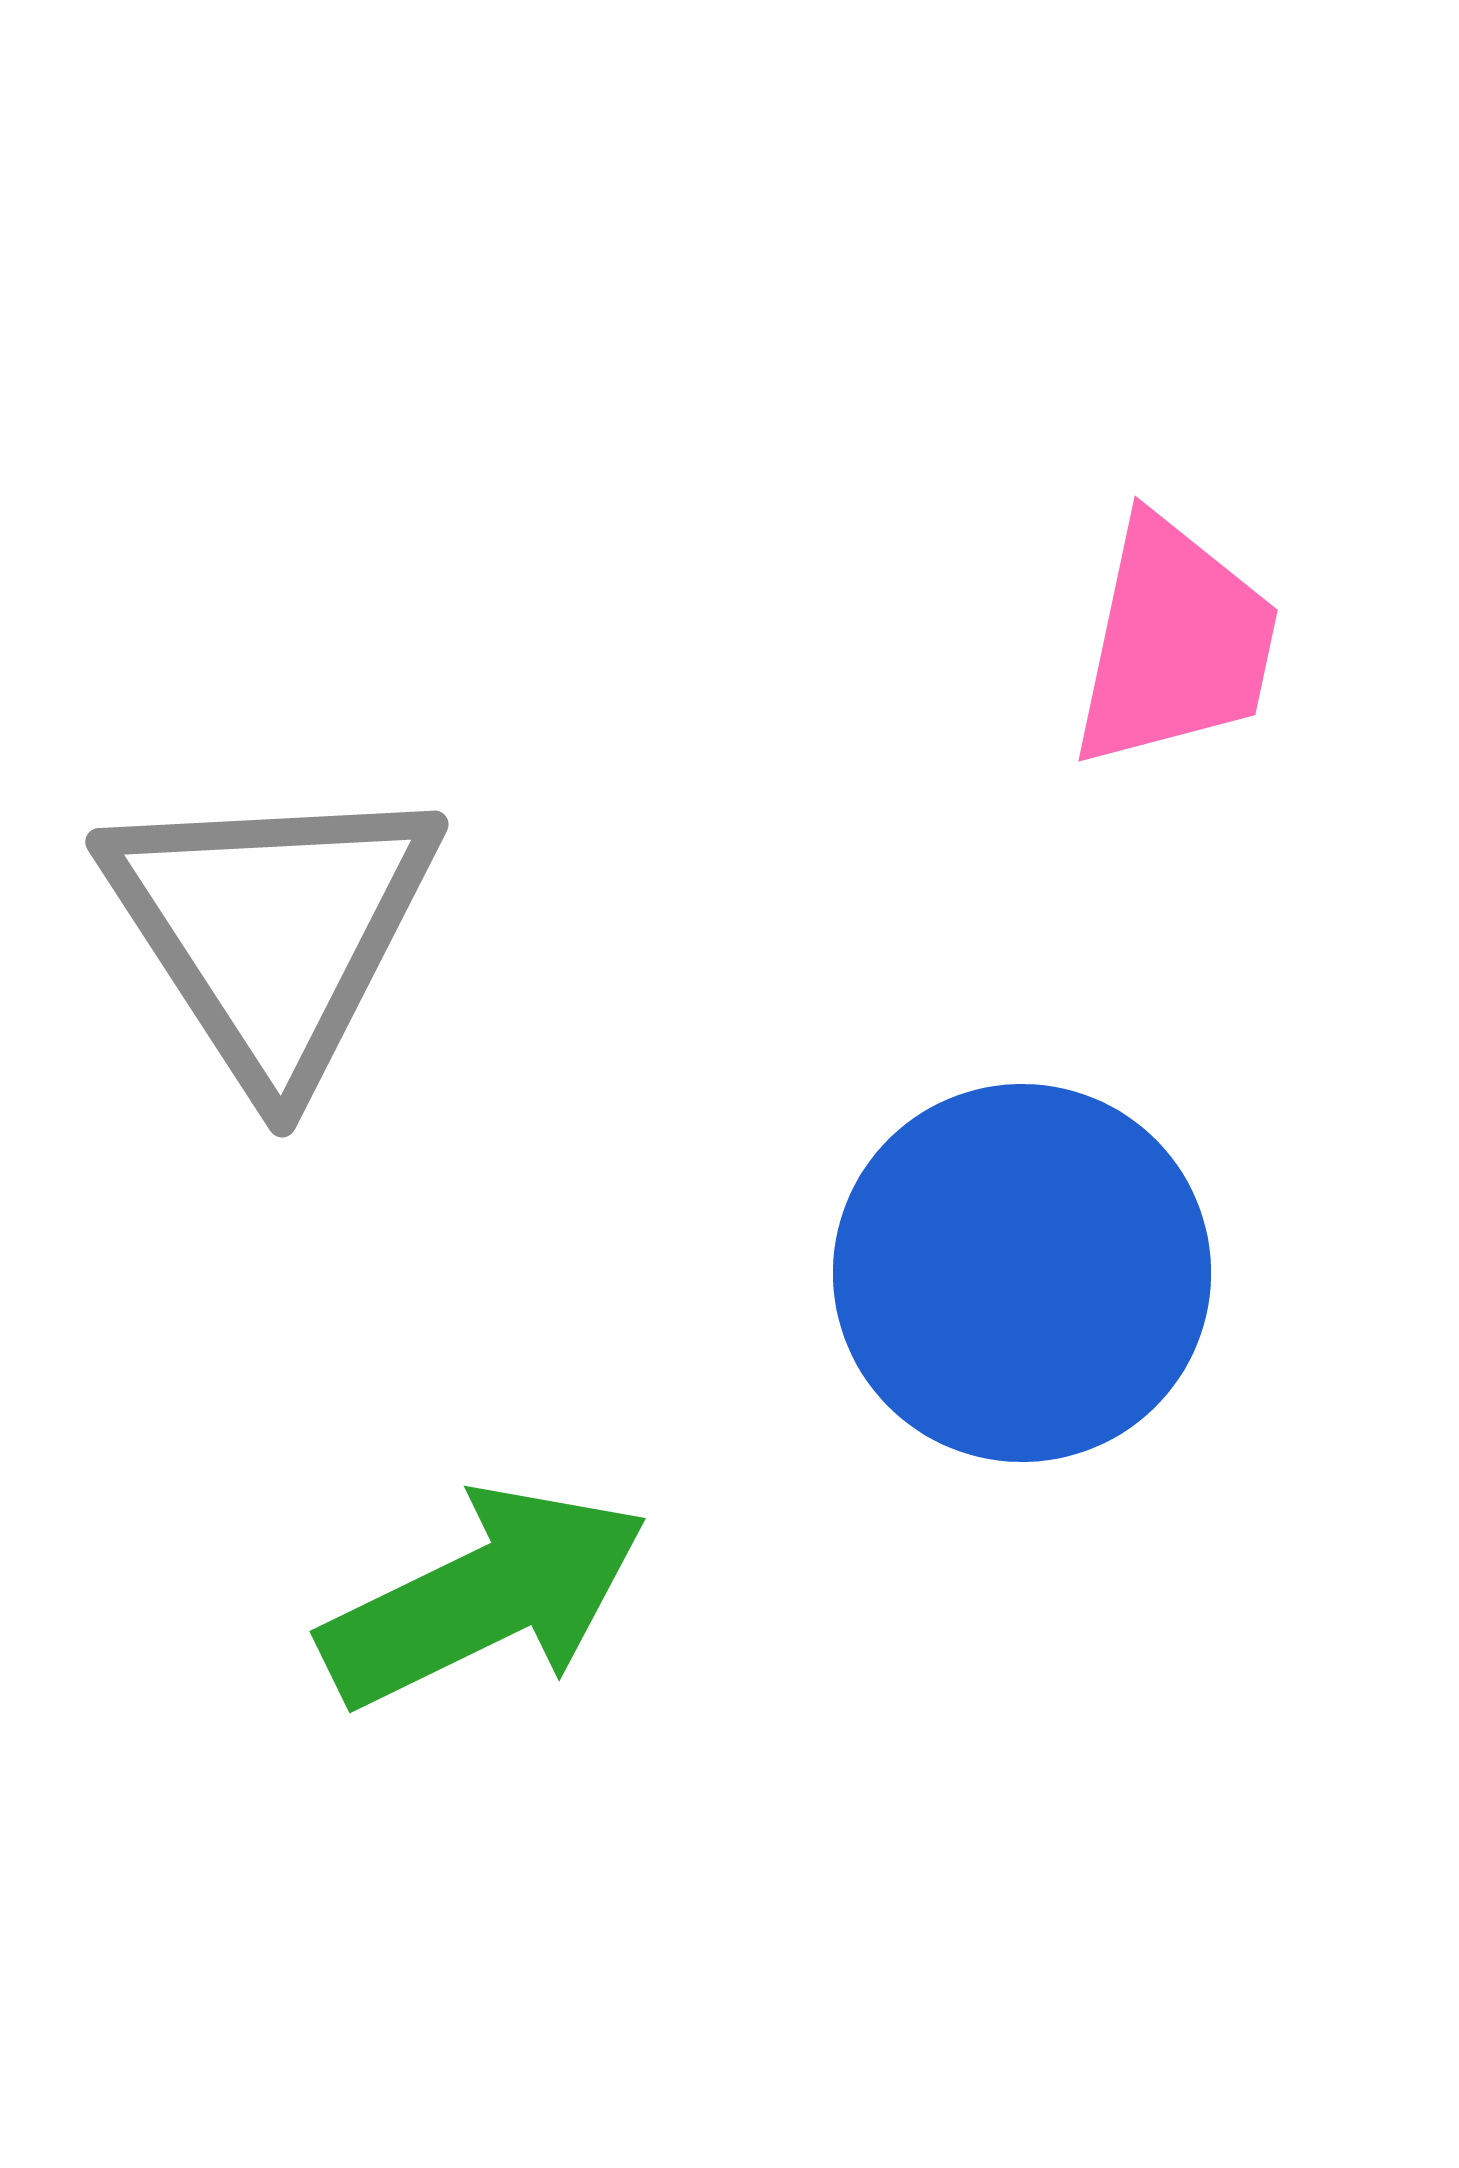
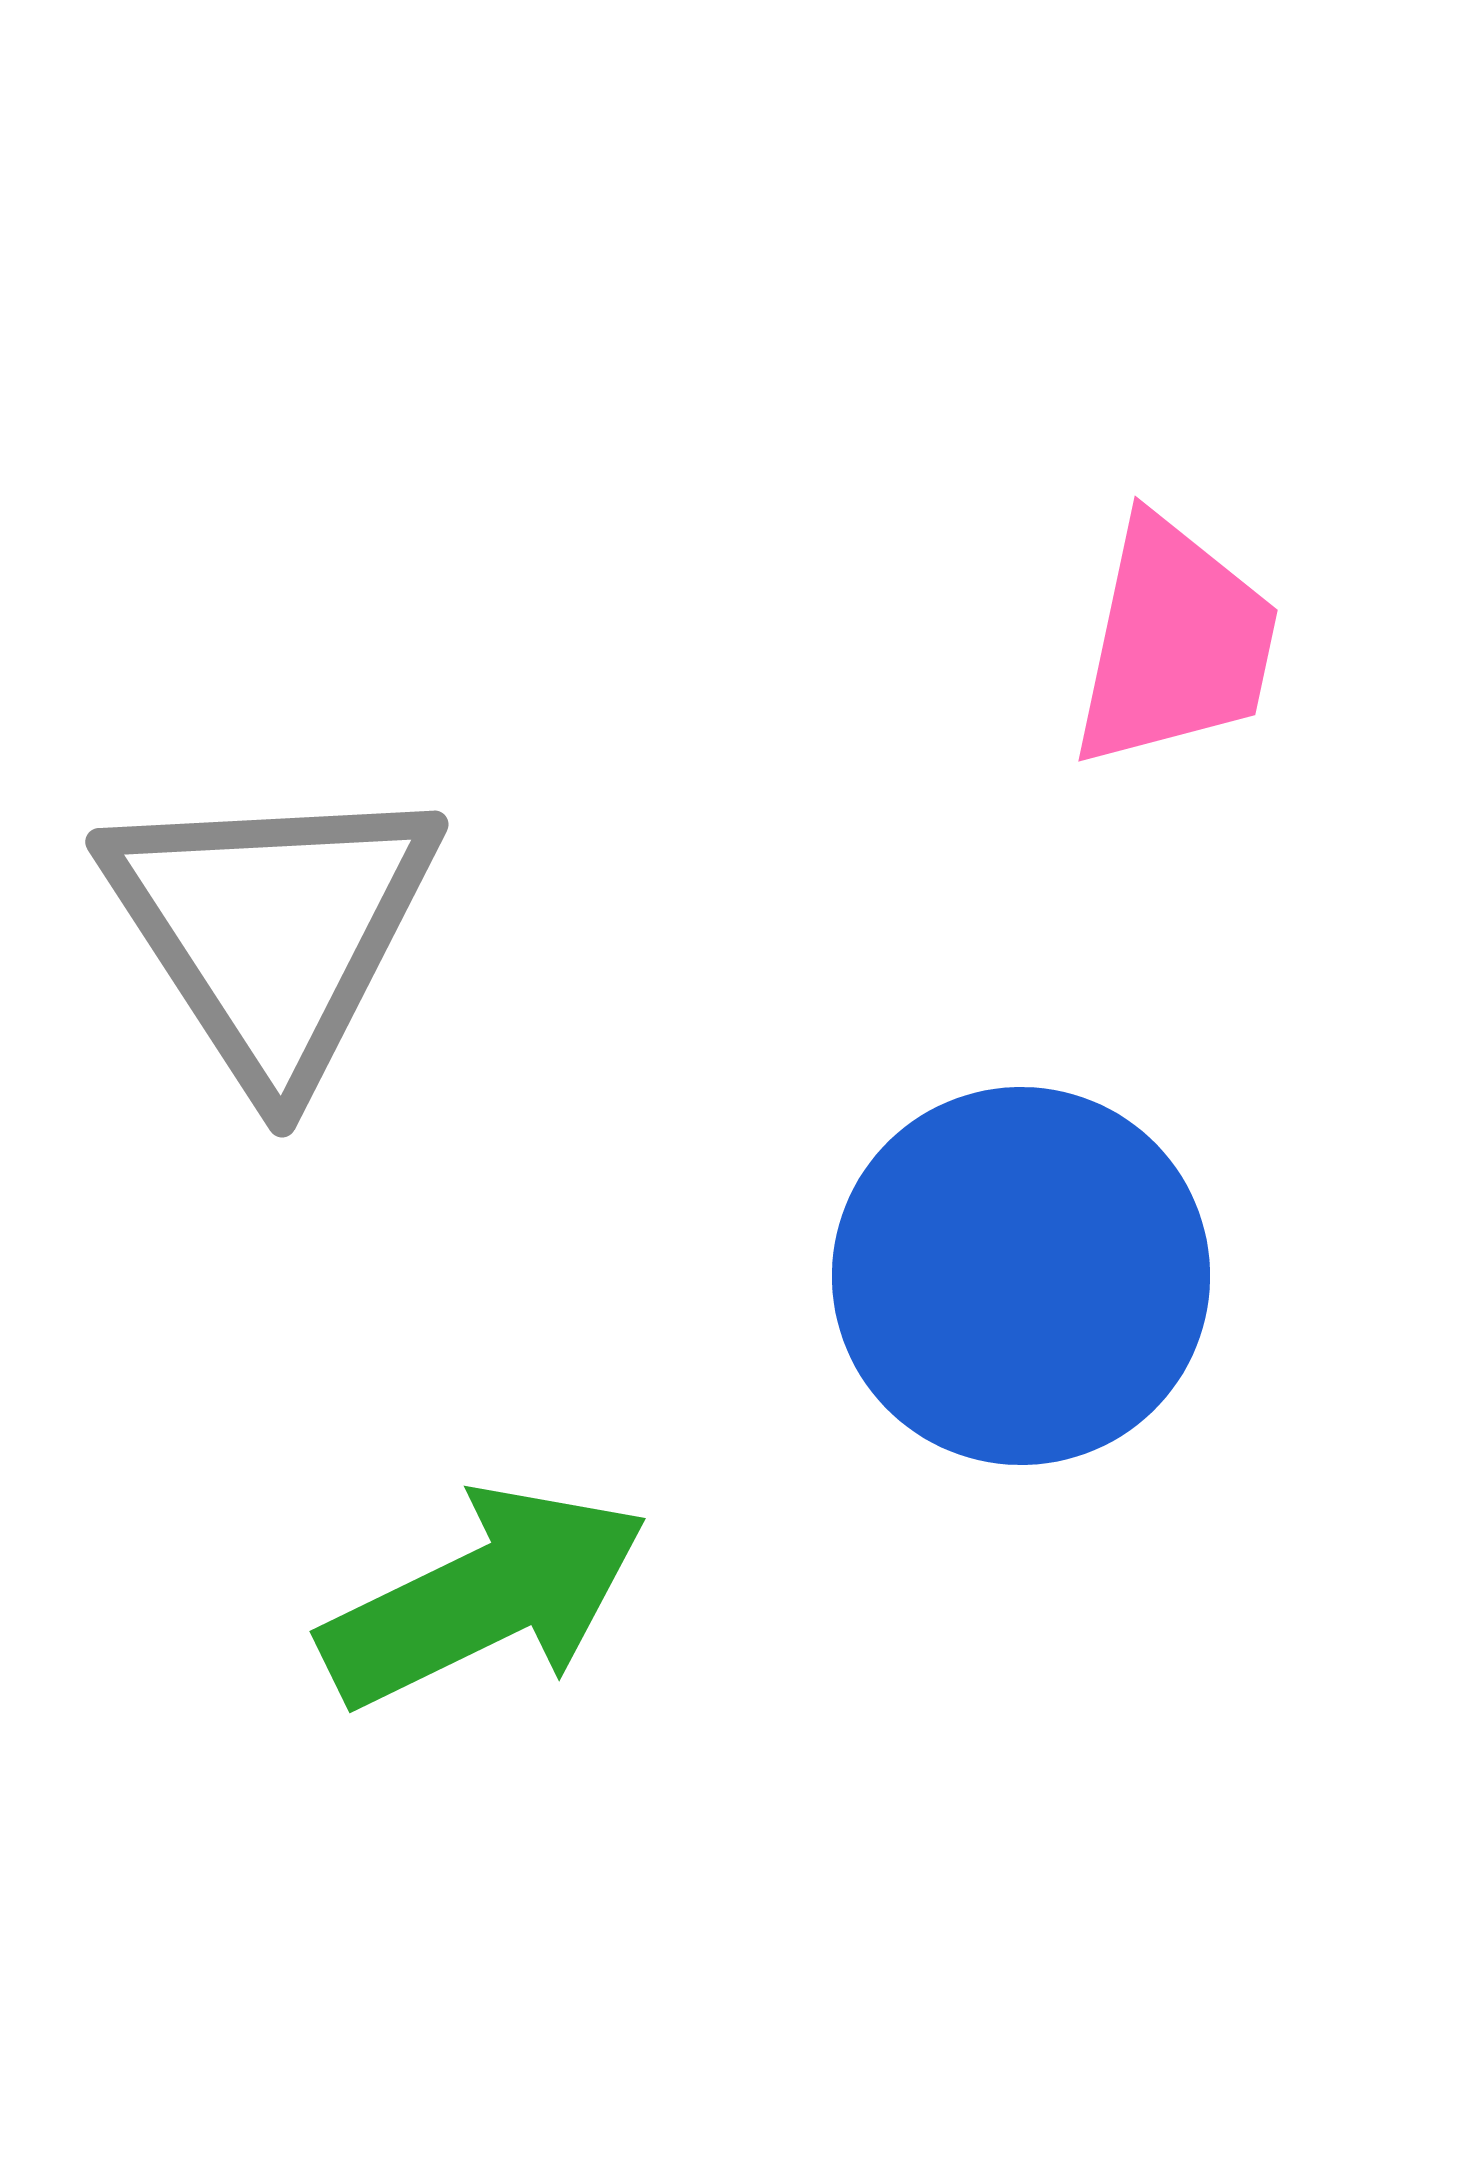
blue circle: moved 1 px left, 3 px down
